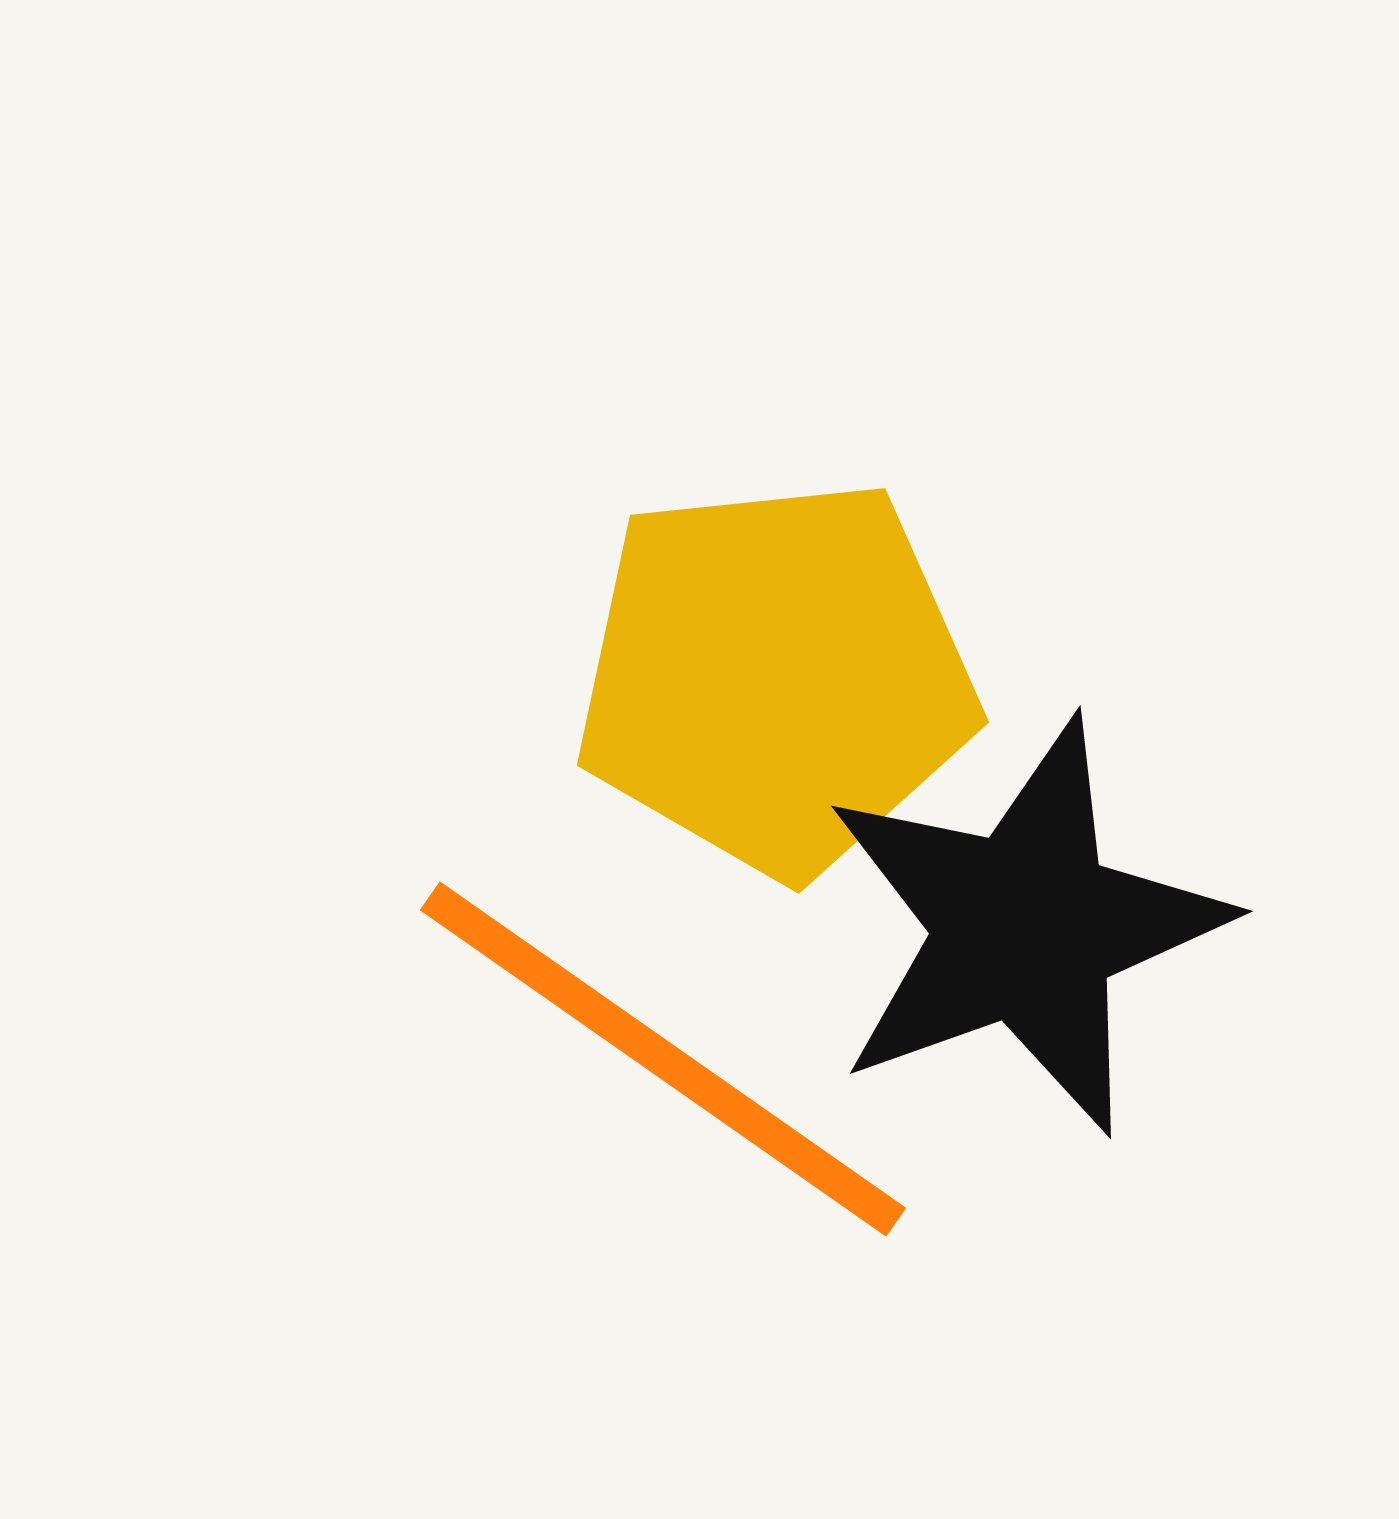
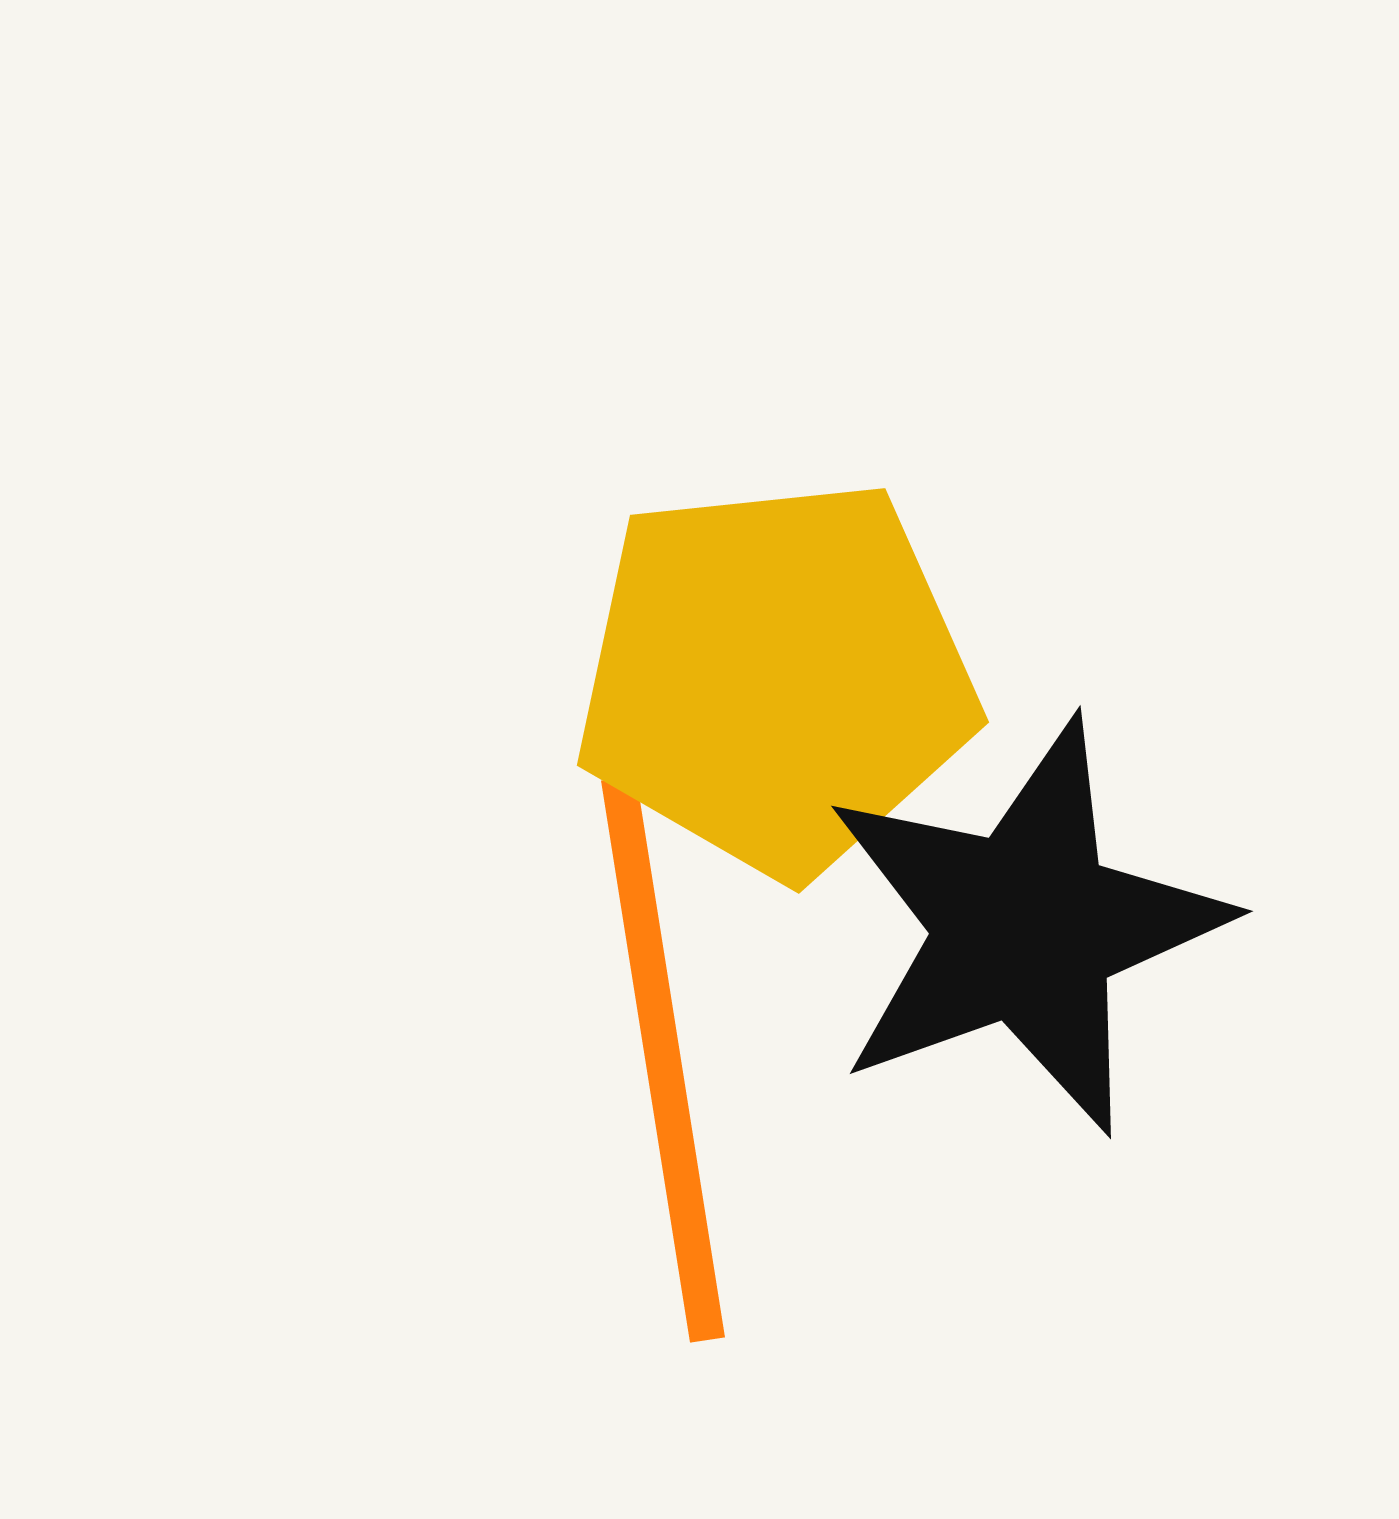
orange line: rotated 46 degrees clockwise
